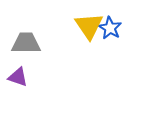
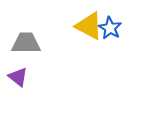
yellow triangle: rotated 28 degrees counterclockwise
purple triangle: rotated 20 degrees clockwise
